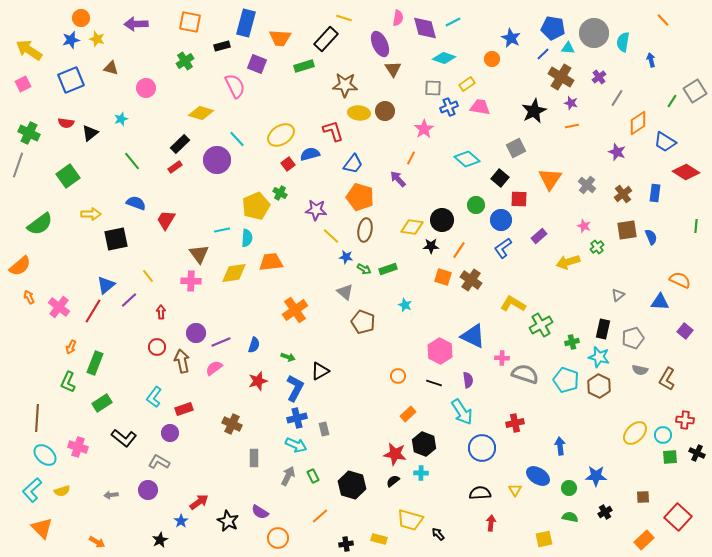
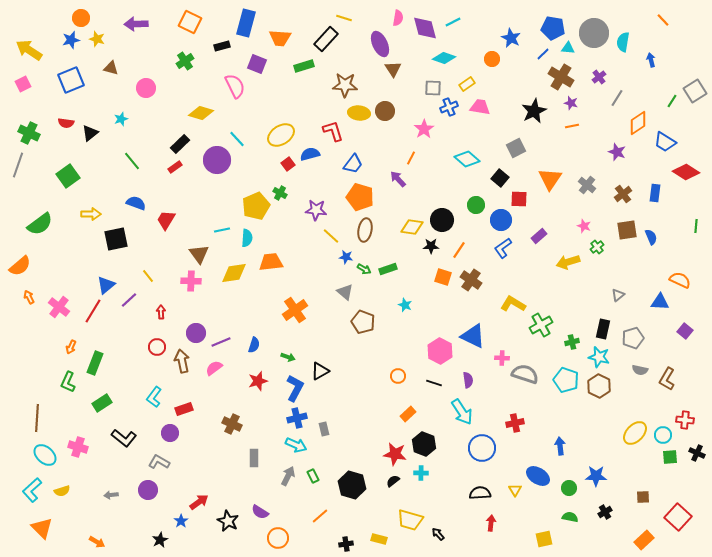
orange square at (190, 22): rotated 15 degrees clockwise
